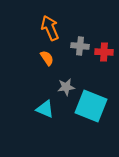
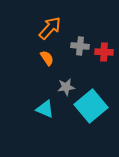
orange arrow: rotated 65 degrees clockwise
cyan square: rotated 28 degrees clockwise
